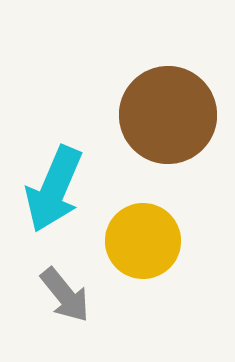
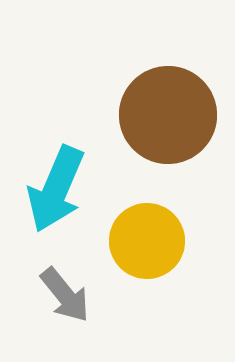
cyan arrow: moved 2 px right
yellow circle: moved 4 px right
